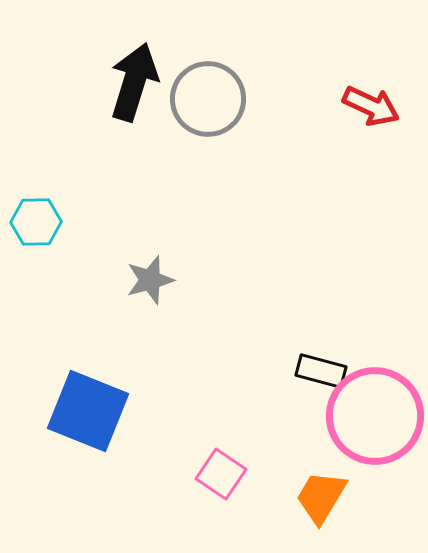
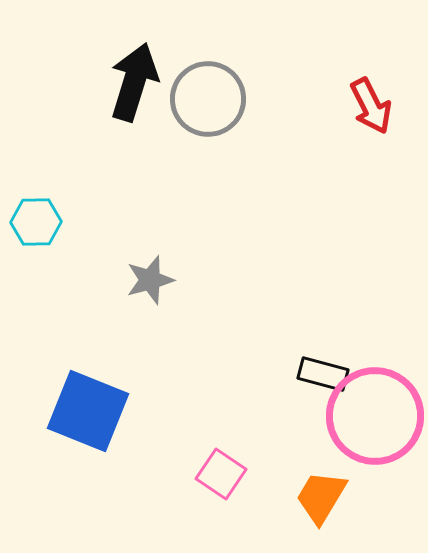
red arrow: rotated 38 degrees clockwise
black rectangle: moved 2 px right, 3 px down
